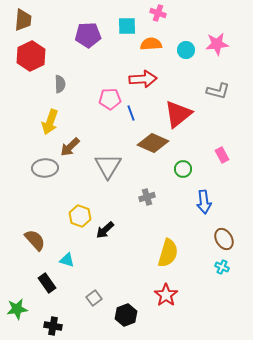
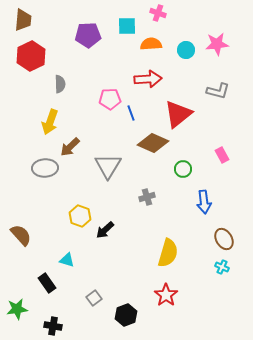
red arrow: moved 5 px right
brown semicircle: moved 14 px left, 5 px up
